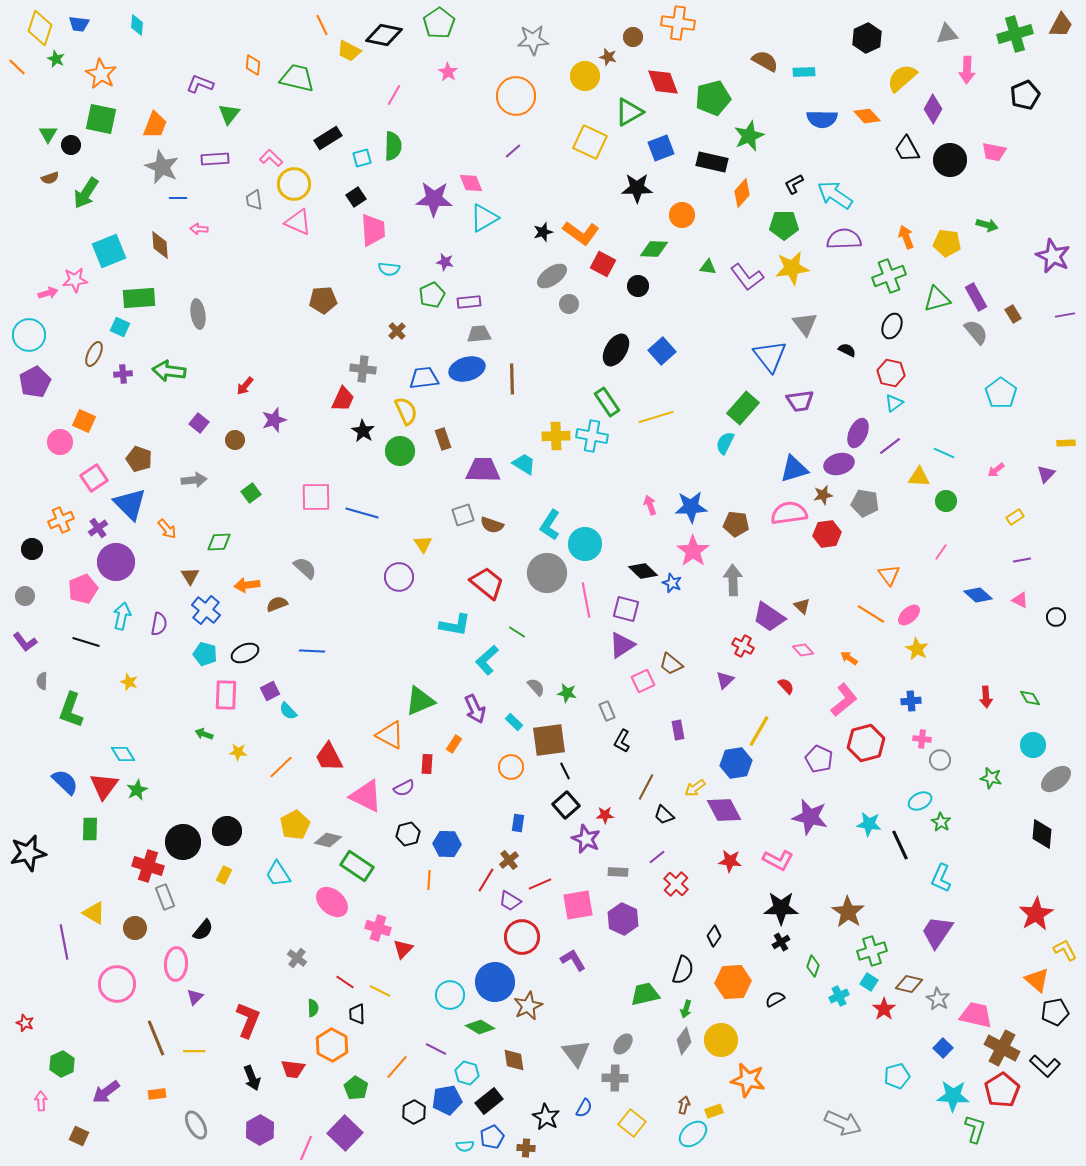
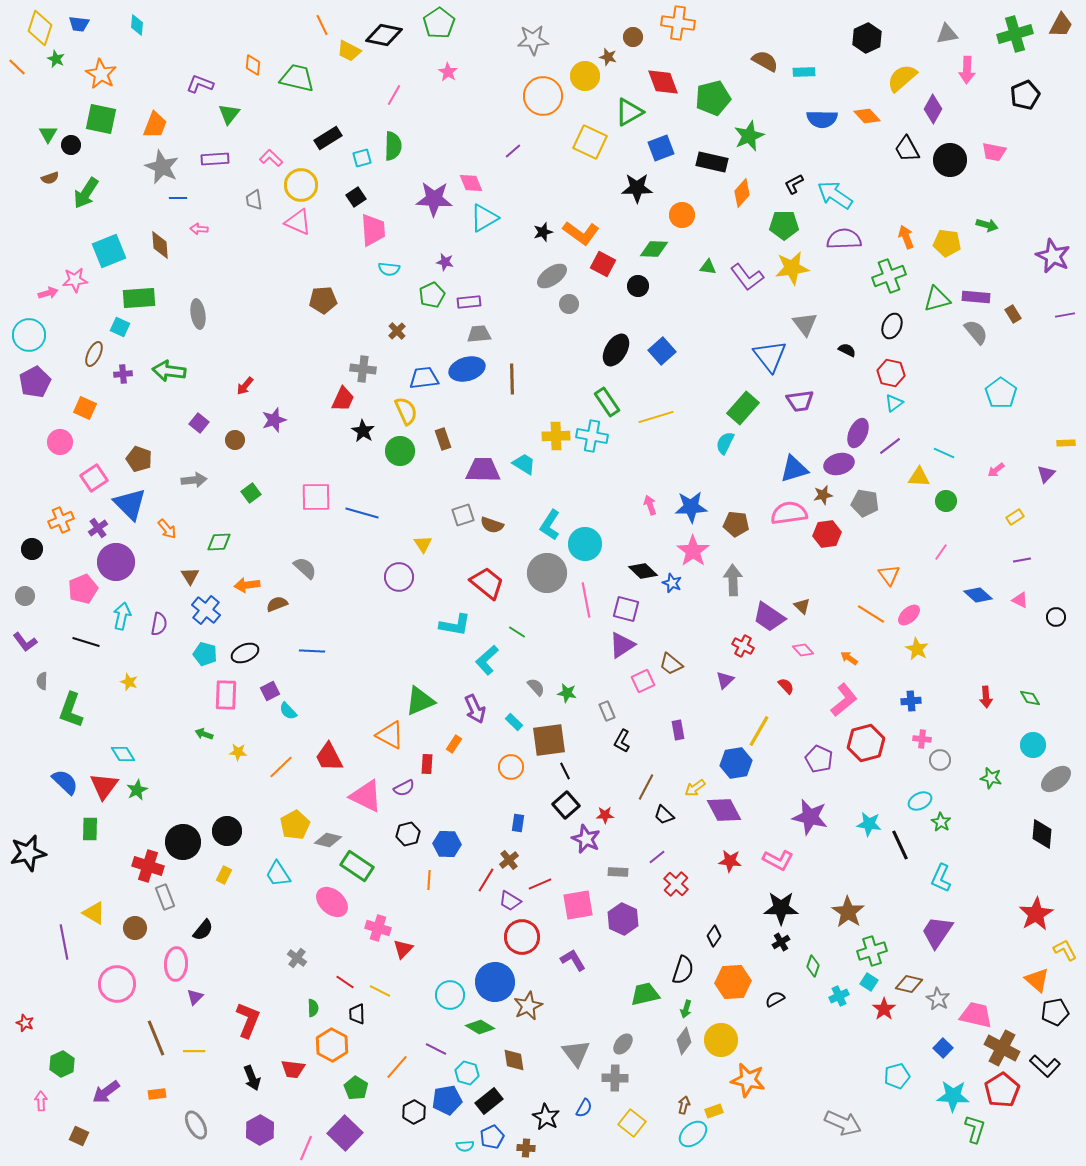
orange circle at (516, 96): moved 27 px right
yellow circle at (294, 184): moved 7 px right, 1 px down
purple rectangle at (976, 297): rotated 56 degrees counterclockwise
orange square at (84, 421): moved 1 px right, 13 px up
